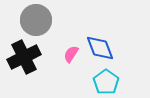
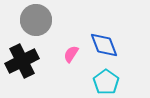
blue diamond: moved 4 px right, 3 px up
black cross: moved 2 px left, 4 px down
